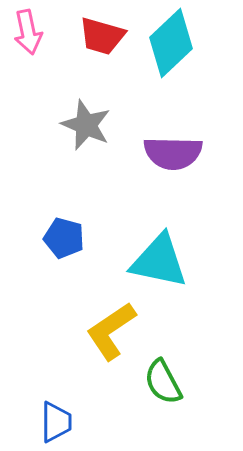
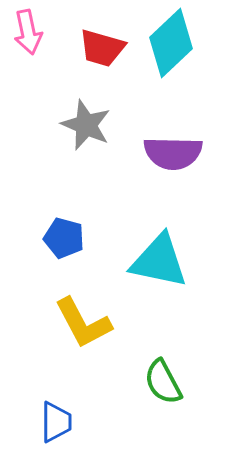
red trapezoid: moved 12 px down
yellow L-shape: moved 28 px left, 8 px up; rotated 84 degrees counterclockwise
